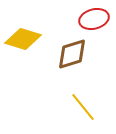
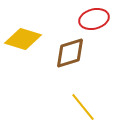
brown diamond: moved 2 px left, 1 px up
